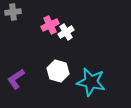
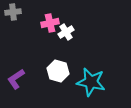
pink cross: moved 2 px up; rotated 12 degrees clockwise
